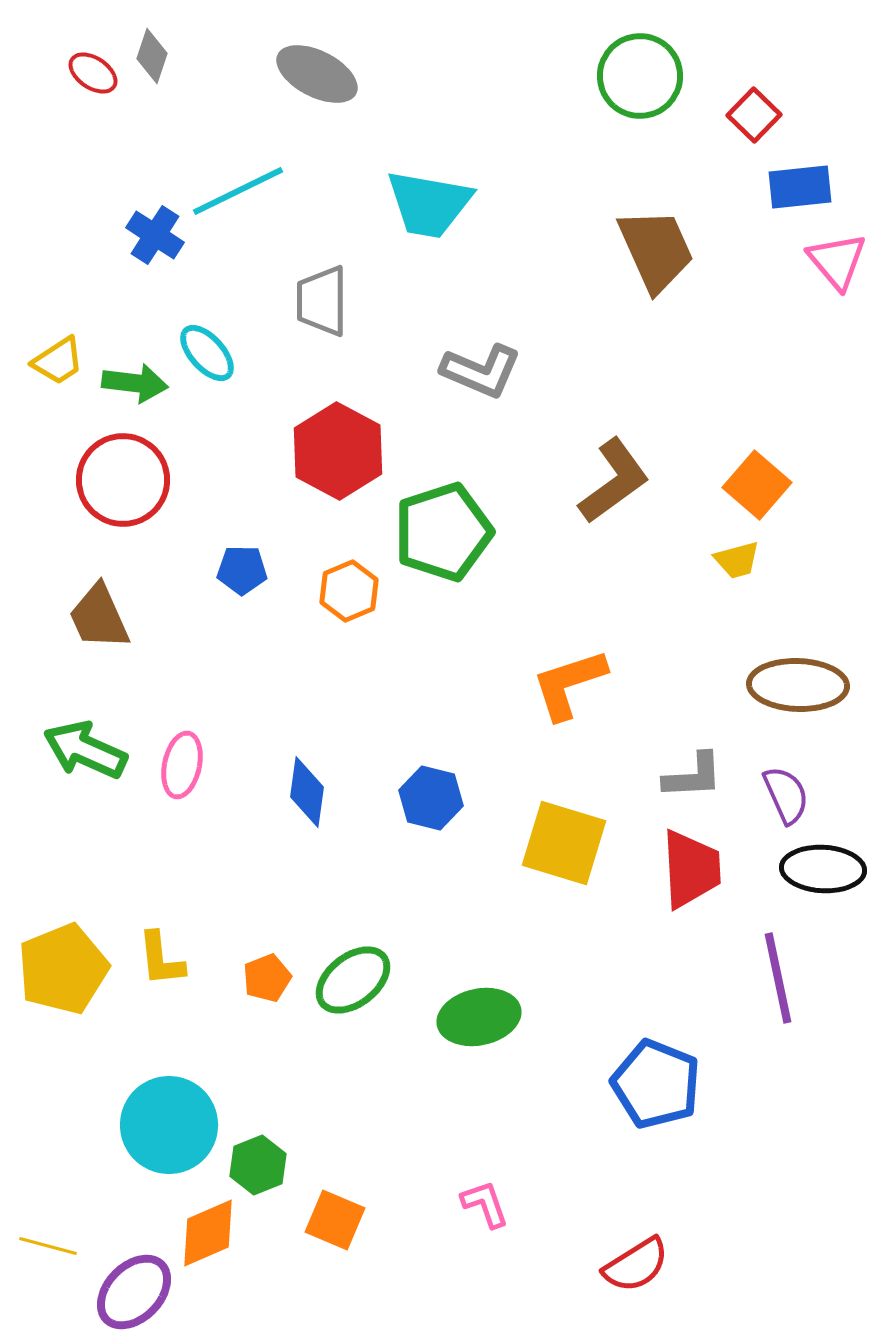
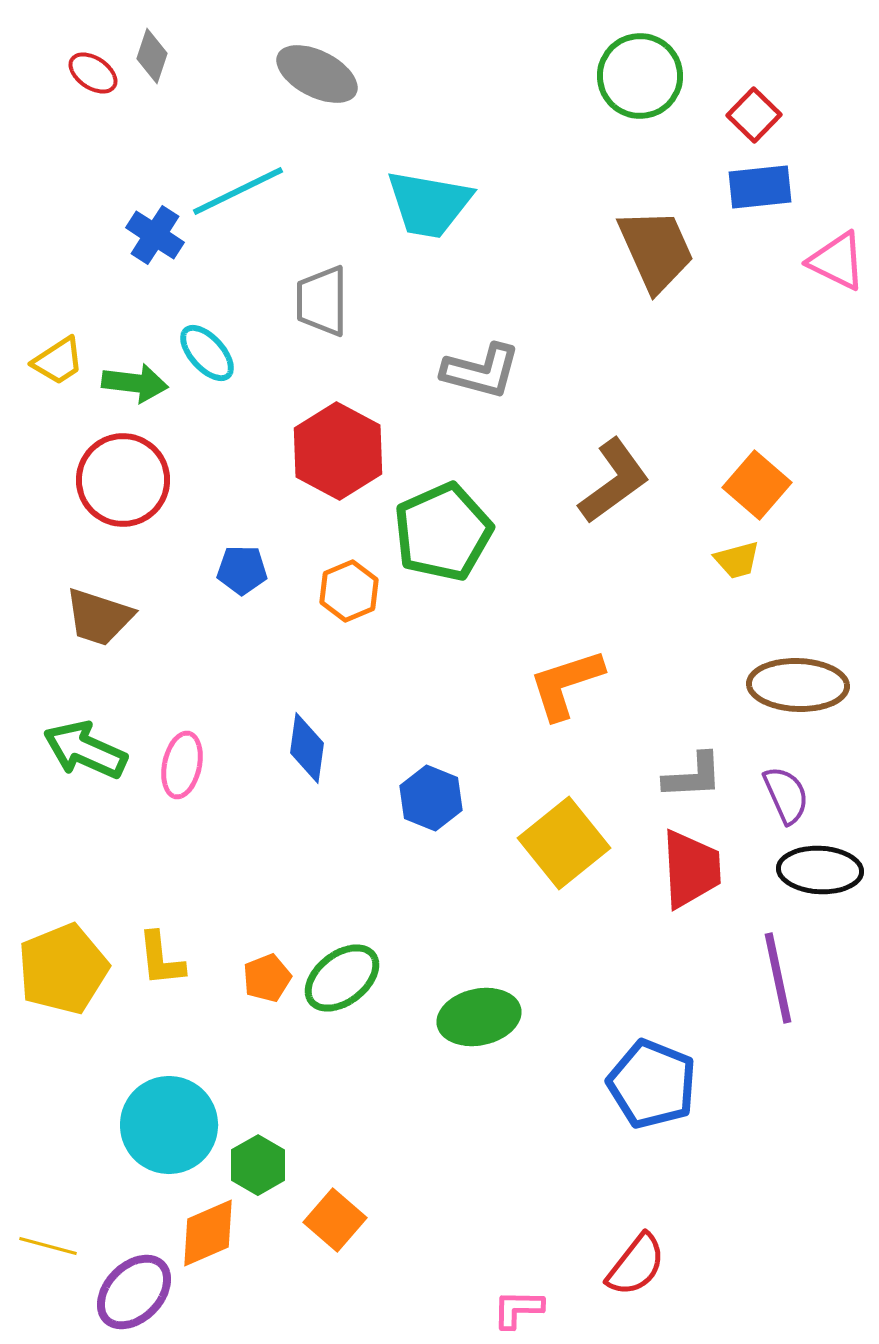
blue rectangle at (800, 187): moved 40 px left
pink triangle at (837, 261): rotated 24 degrees counterclockwise
gray L-shape at (481, 371): rotated 8 degrees counterclockwise
green pentagon at (443, 532): rotated 6 degrees counterclockwise
brown trapezoid at (99, 617): rotated 48 degrees counterclockwise
orange L-shape at (569, 684): moved 3 px left
blue diamond at (307, 792): moved 44 px up
blue hexagon at (431, 798): rotated 8 degrees clockwise
yellow square at (564, 843): rotated 34 degrees clockwise
black ellipse at (823, 869): moved 3 px left, 1 px down
green ellipse at (353, 980): moved 11 px left, 2 px up
blue pentagon at (656, 1084): moved 4 px left
green hexagon at (258, 1165): rotated 8 degrees counterclockwise
pink L-shape at (485, 1204): moved 33 px right, 105 px down; rotated 70 degrees counterclockwise
orange square at (335, 1220): rotated 18 degrees clockwise
red semicircle at (636, 1265): rotated 20 degrees counterclockwise
